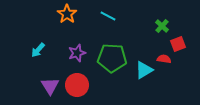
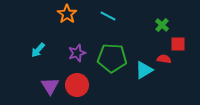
green cross: moved 1 px up
red square: rotated 21 degrees clockwise
